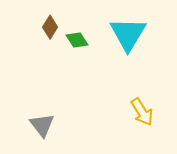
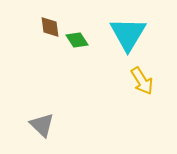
brown diamond: rotated 40 degrees counterclockwise
yellow arrow: moved 31 px up
gray triangle: rotated 8 degrees counterclockwise
